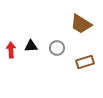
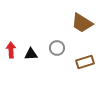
brown trapezoid: moved 1 px right, 1 px up
black triangle: moved 8 px down
